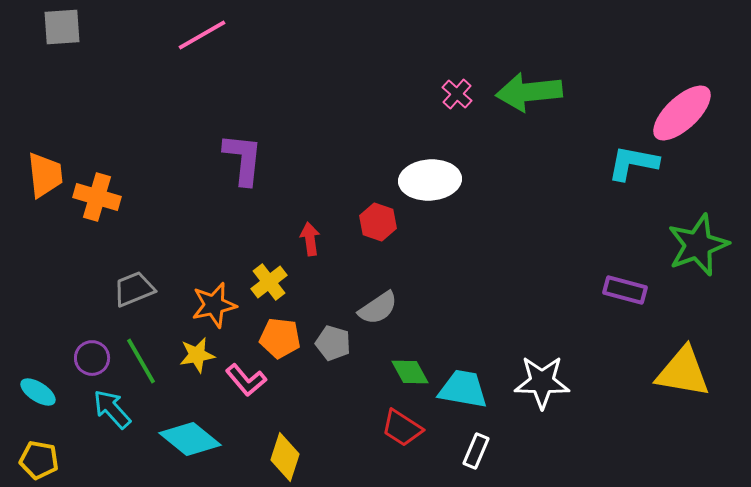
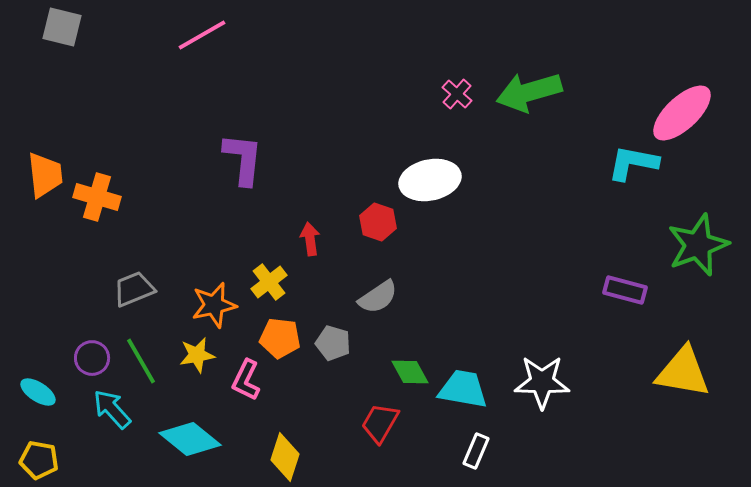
gray square: rotated 18 degrees clockwise
green arrow: rotated 10 degrees counterclockwise
white ellipse: rotated 8 degrees counterclockwise
gray semicircle: moved 11 px up
pink L-shape: rotated 66 degrees clockwise
red trapezoid: moved 22 px left, 5 px up; rotated 87 degrees clockwise
